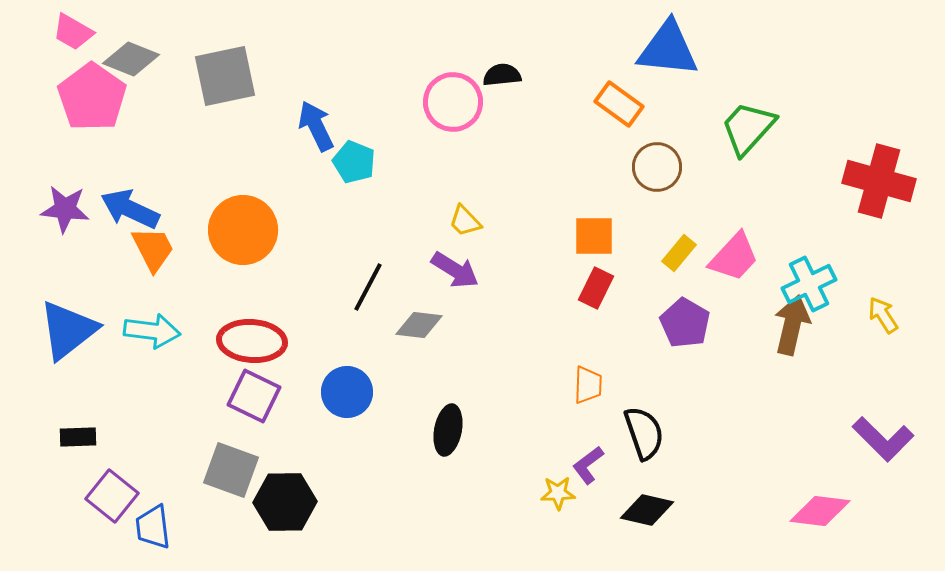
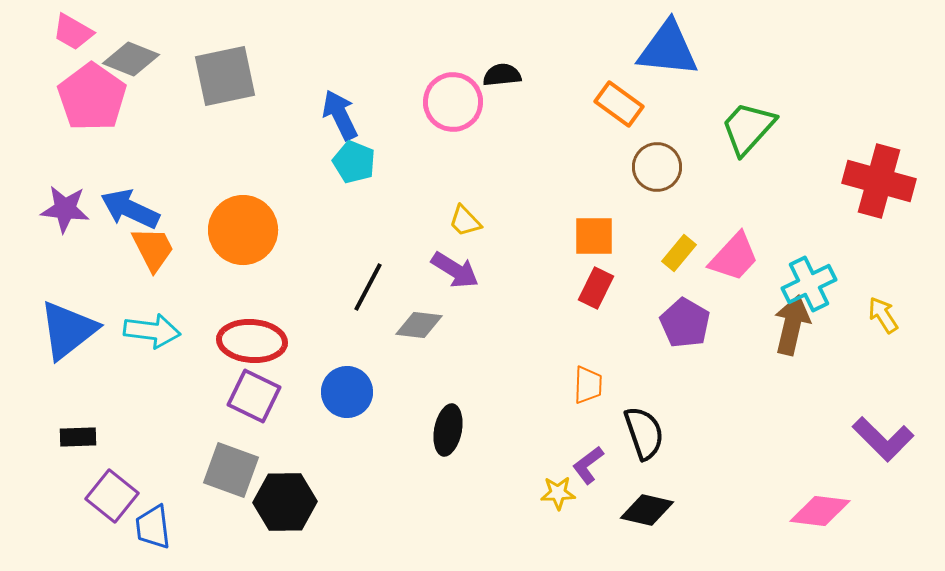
blue arrow at (316, 126): moved 24 px right, 11 px up
